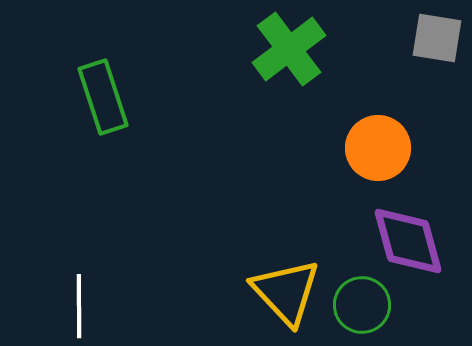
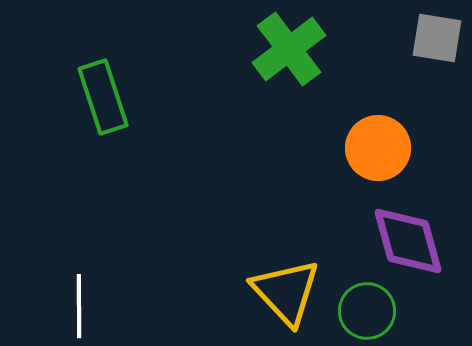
green circle: moved 5 px right, 6 px down
